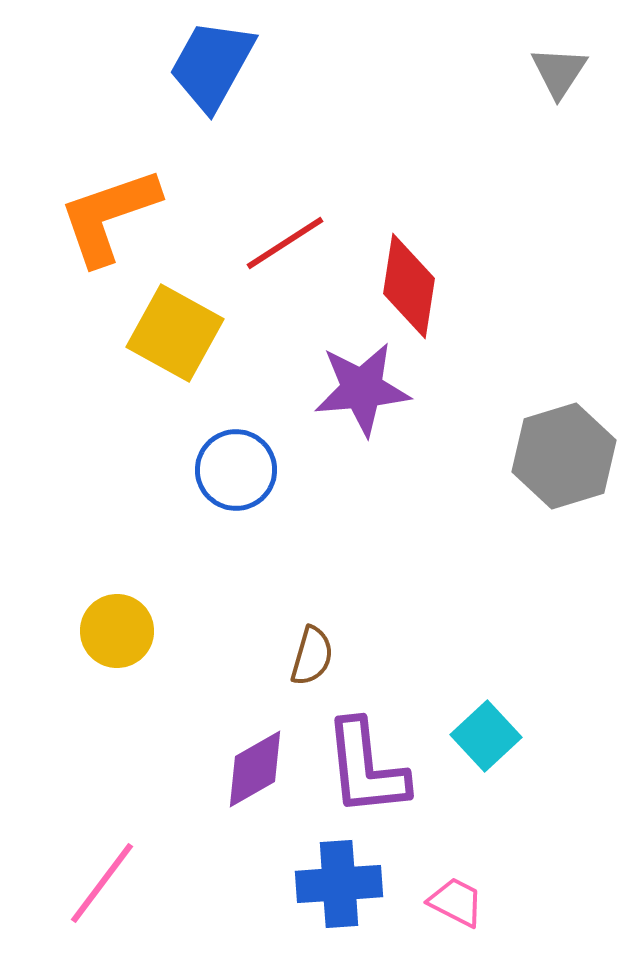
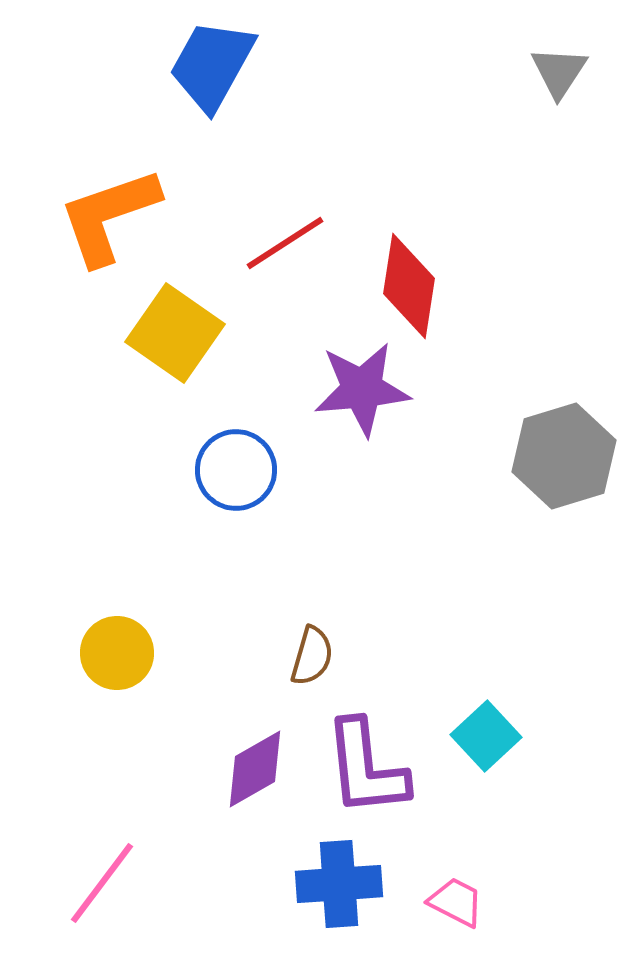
yellow square: rotated 6 degrees clockwise
yellow circle: moved 22 px down
